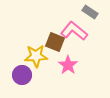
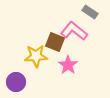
purple circle: moved 6 px left, 7 px down
